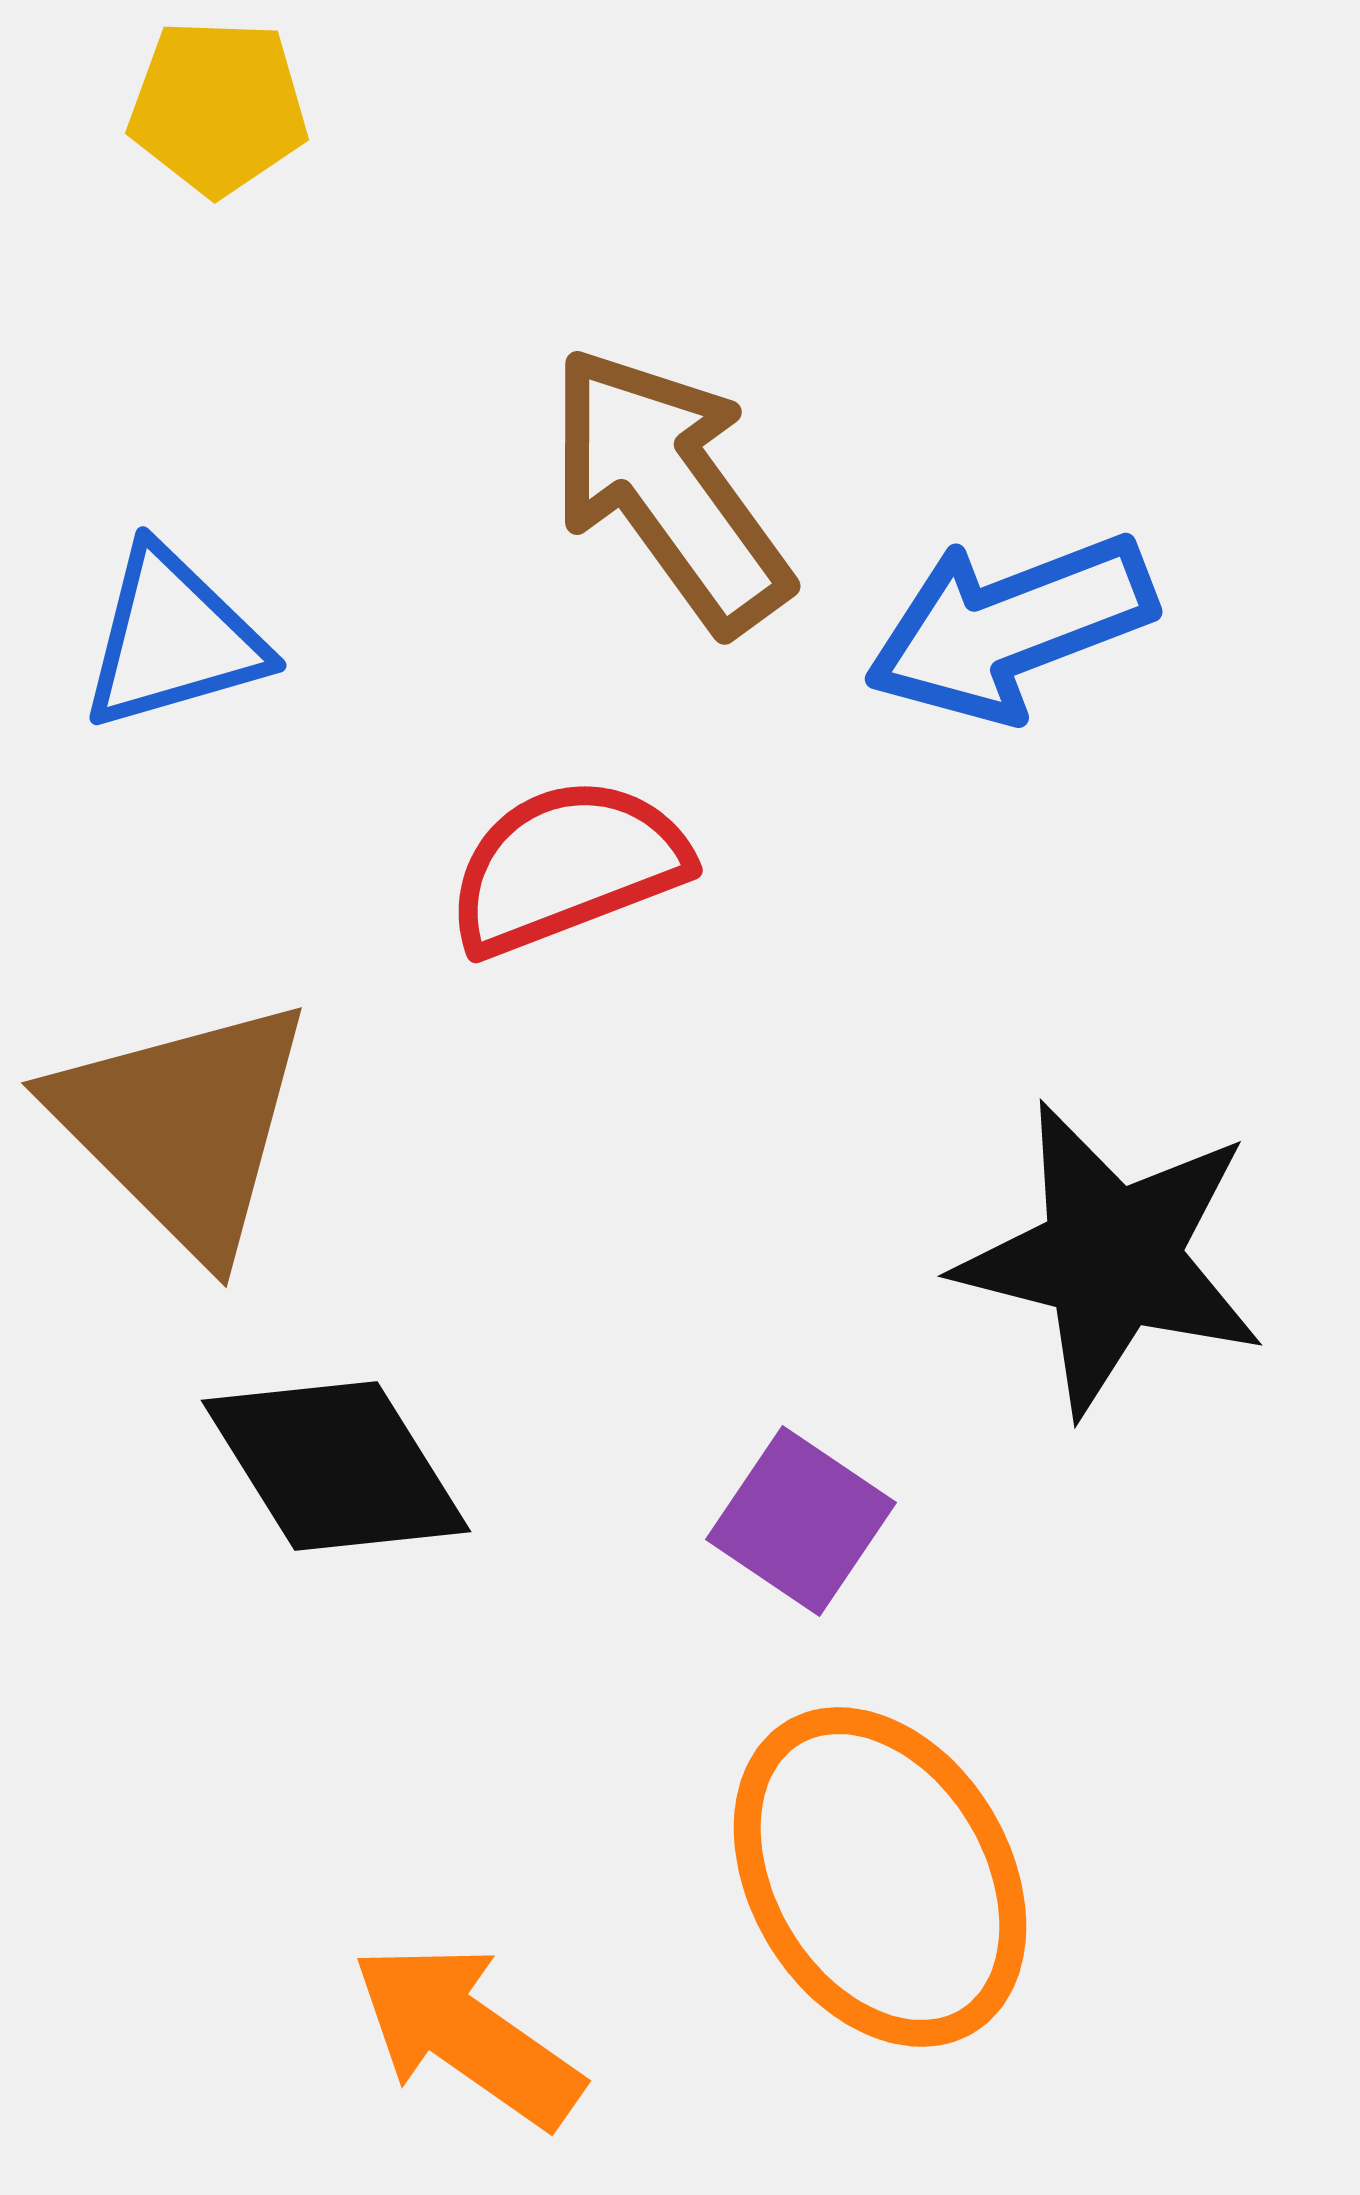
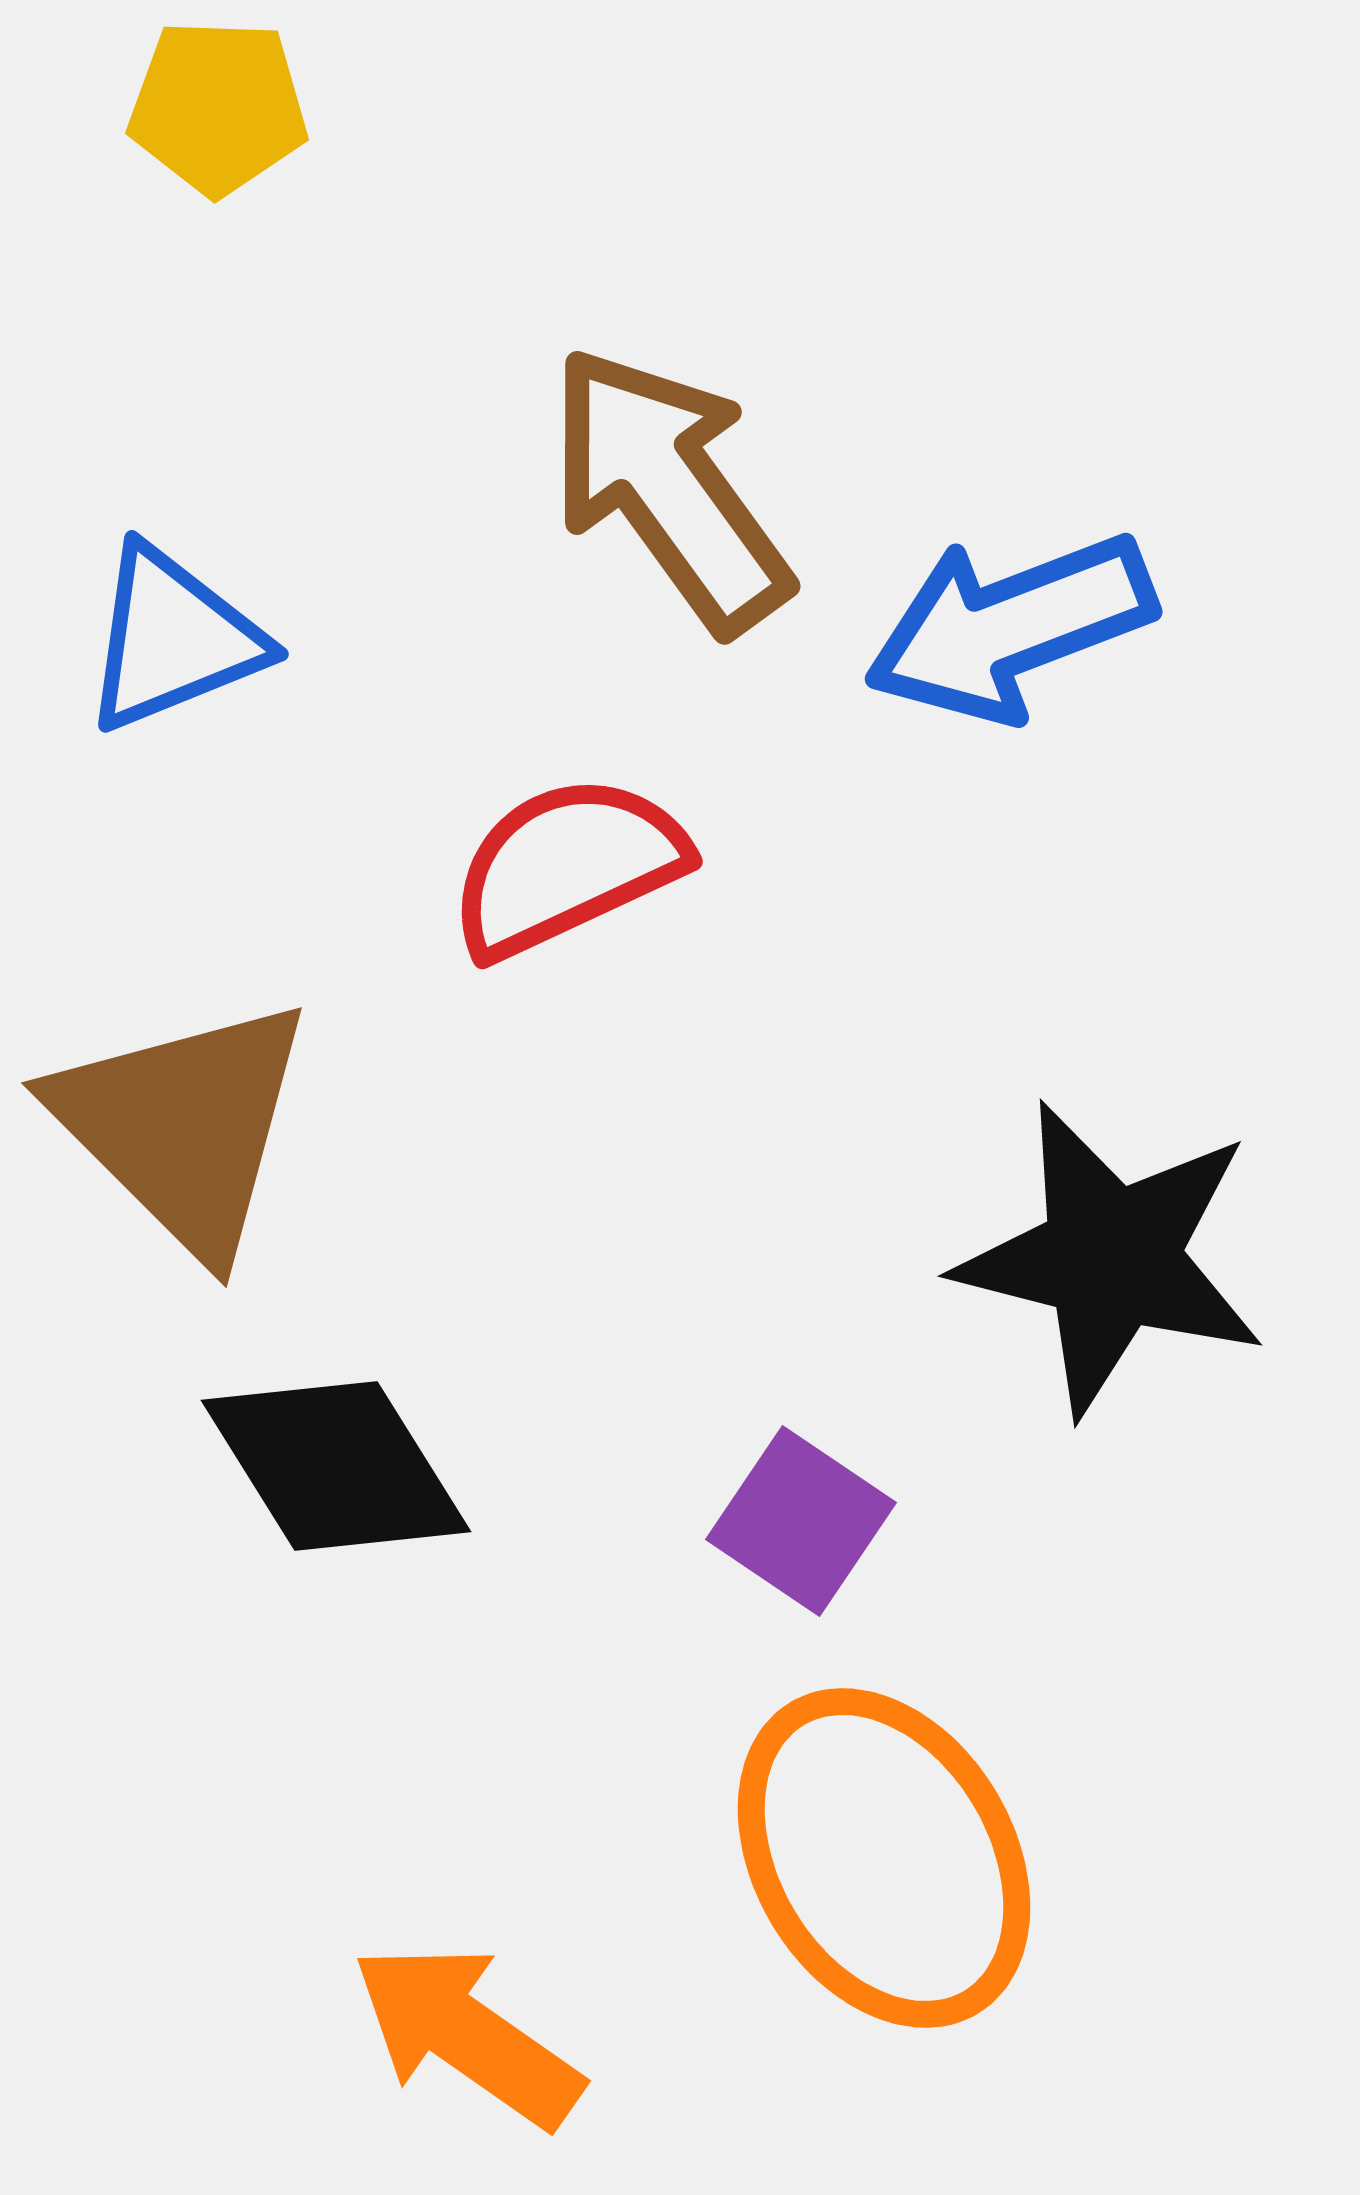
blue triangle: rotated 6 degrees counterclockwise
red semicircle: rotated 4 degrees counterclockwise
orange ellipse: moved 4 px right, 19 px up
